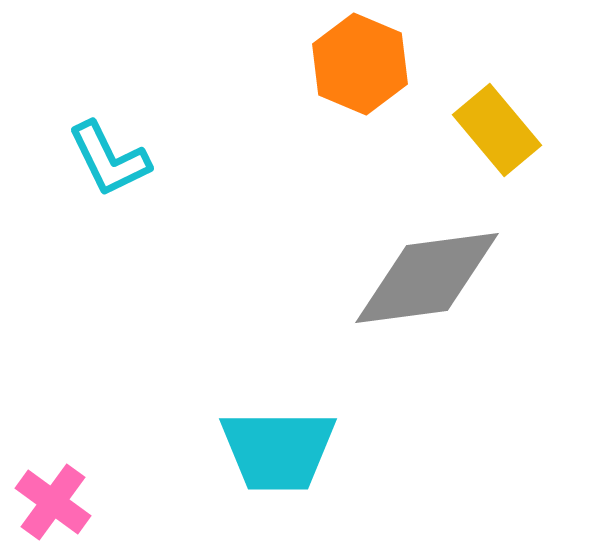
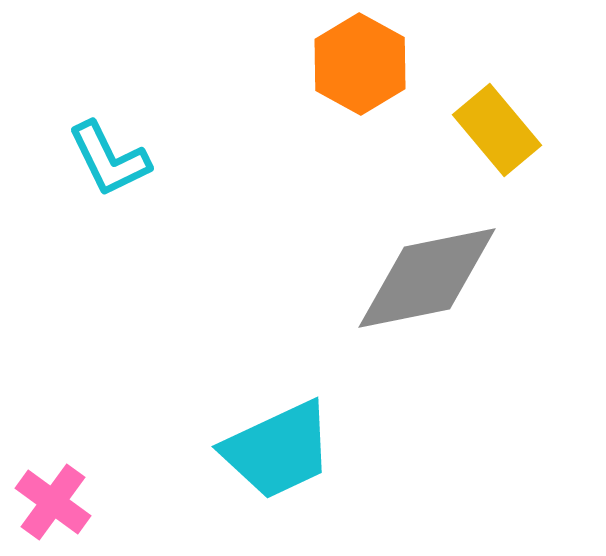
orange hexagon: rotated 6 degrees clockwise
gray diamond: rotated 4 degrees counterclockwise
cyan trapezoid: rotated 25 degrees counterclockwise
